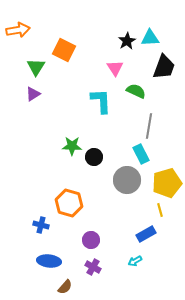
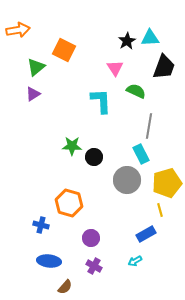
green triangle: rotated 18 degrees clockwise
purple circle: moved 2 px up
purple cross: moved 1 px right, 1 px up
